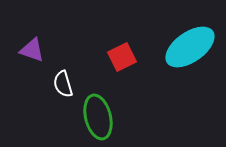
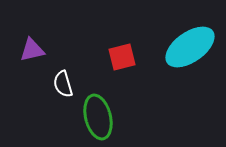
purple triangle: rotated 32 degrees counterclockwise
red square: rotated 12 degrees clockwise
